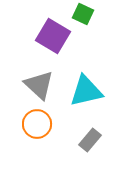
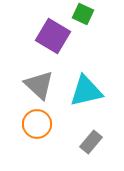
gray rectangle: moved 1 px right, 2 px down
